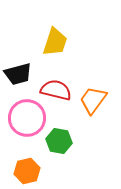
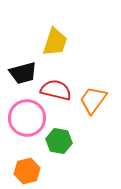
black trapezoid: moved 5 px right, 1 px up
